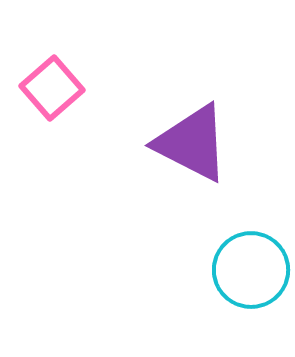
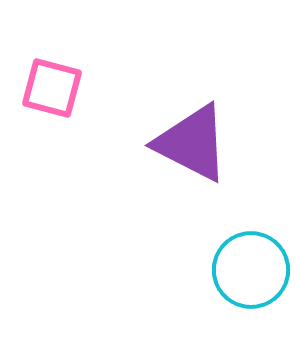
pink square: rotated 34 degrees counterclockwise
